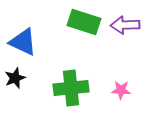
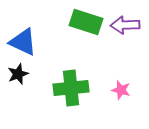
green rectangle: moved 2 px right
black star: moved 3 px right, 4 px up
pink star: rotated 12 degrees clockwise
